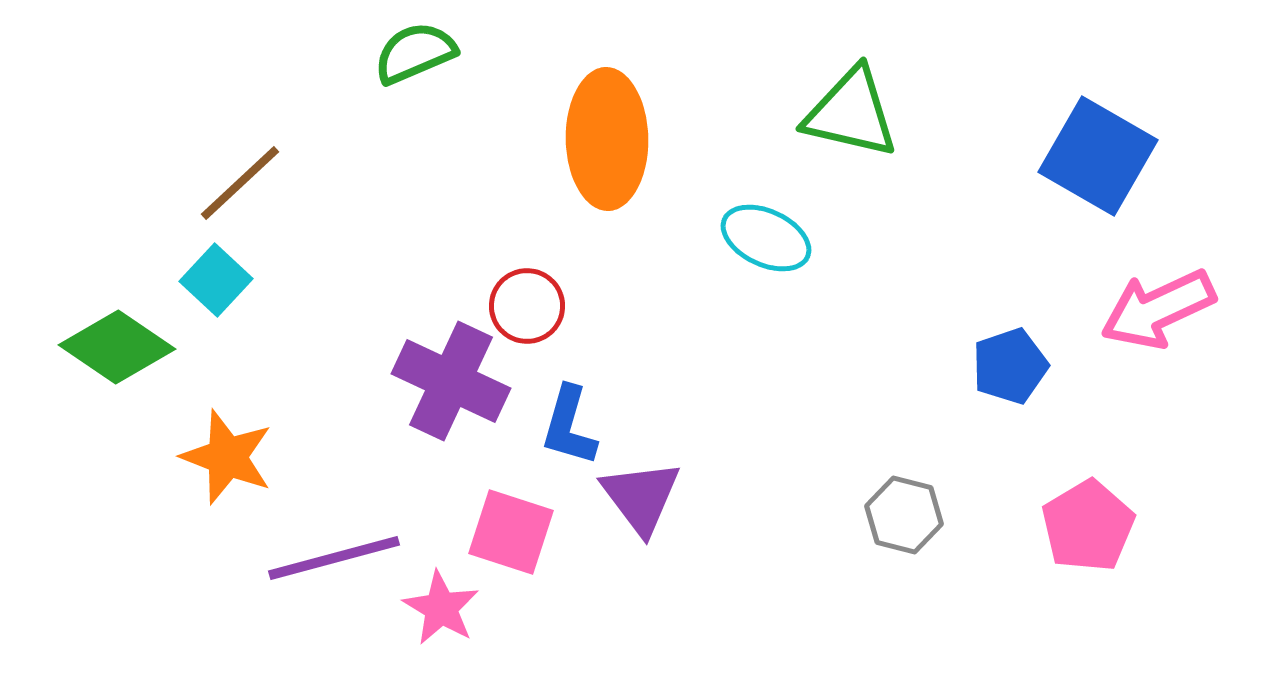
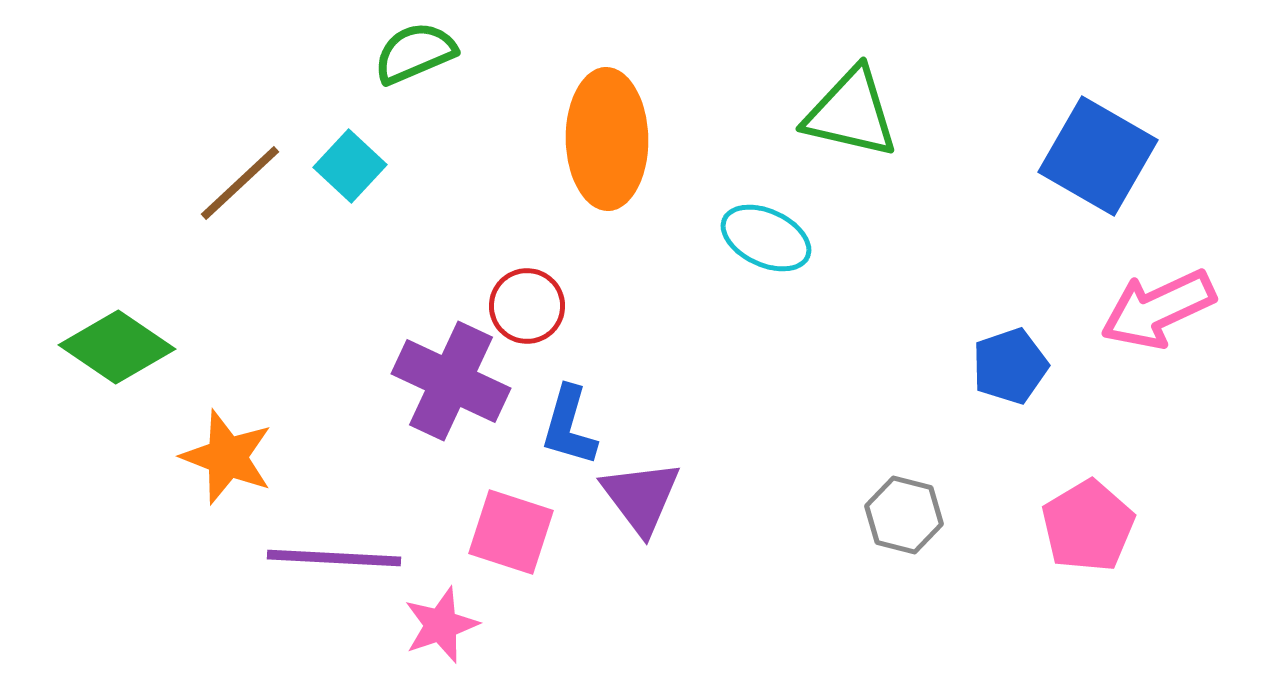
cyan square: moved 134 px right, 114 px up
purple line: rotated 18 degrees clockwise
pink star: moved 17 px down; rotated 22 degrees clockwise
